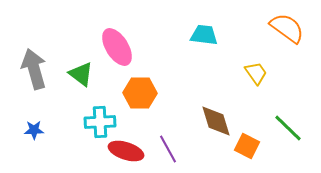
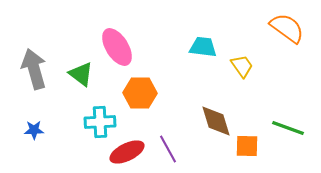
cyan trapezoid: moved 1 px left, 12 px down
yellow trapezoid: moved 14 px left, 7 px up
green line: rotated 24 degrees counterclockwise
orange square: rotated 25 degrees counterclockwise
red ellipse: moved 1 px right, 1 px down; rotated 44 degrees counterclockwise
